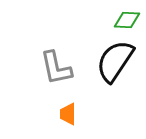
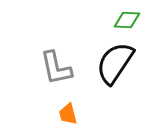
black semicircle: moved 2 px down
orange trapezoid: rotated 15 degrees counterclockwise
